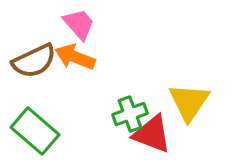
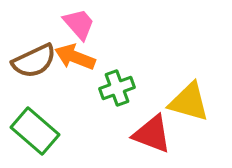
yellow triangle: rotated 48 degrees counterclockwise
green cross: moved 13 px left, 26 px up
